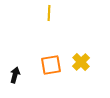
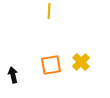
yellow line: moved 2 px up
black arrow: moved 2 px left; rotated 28 degrees counterclockwise
